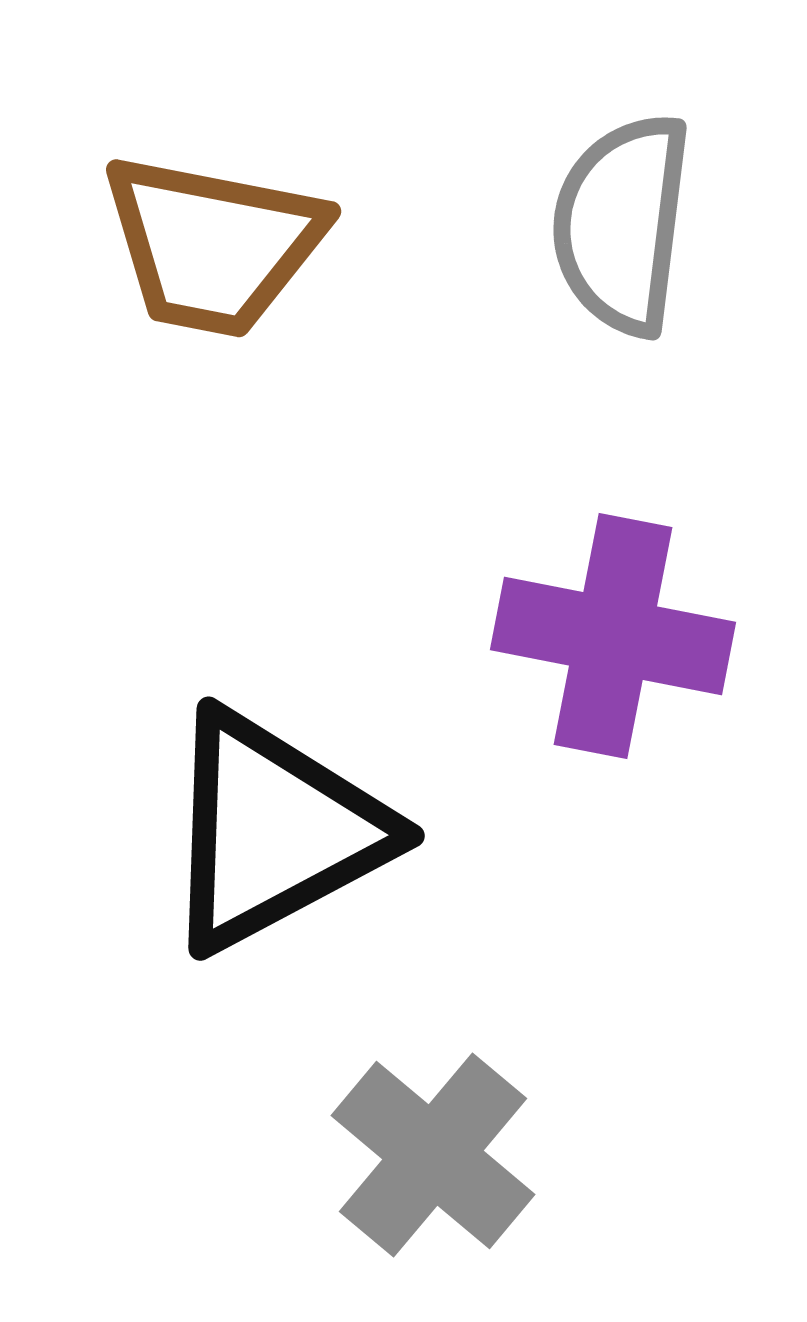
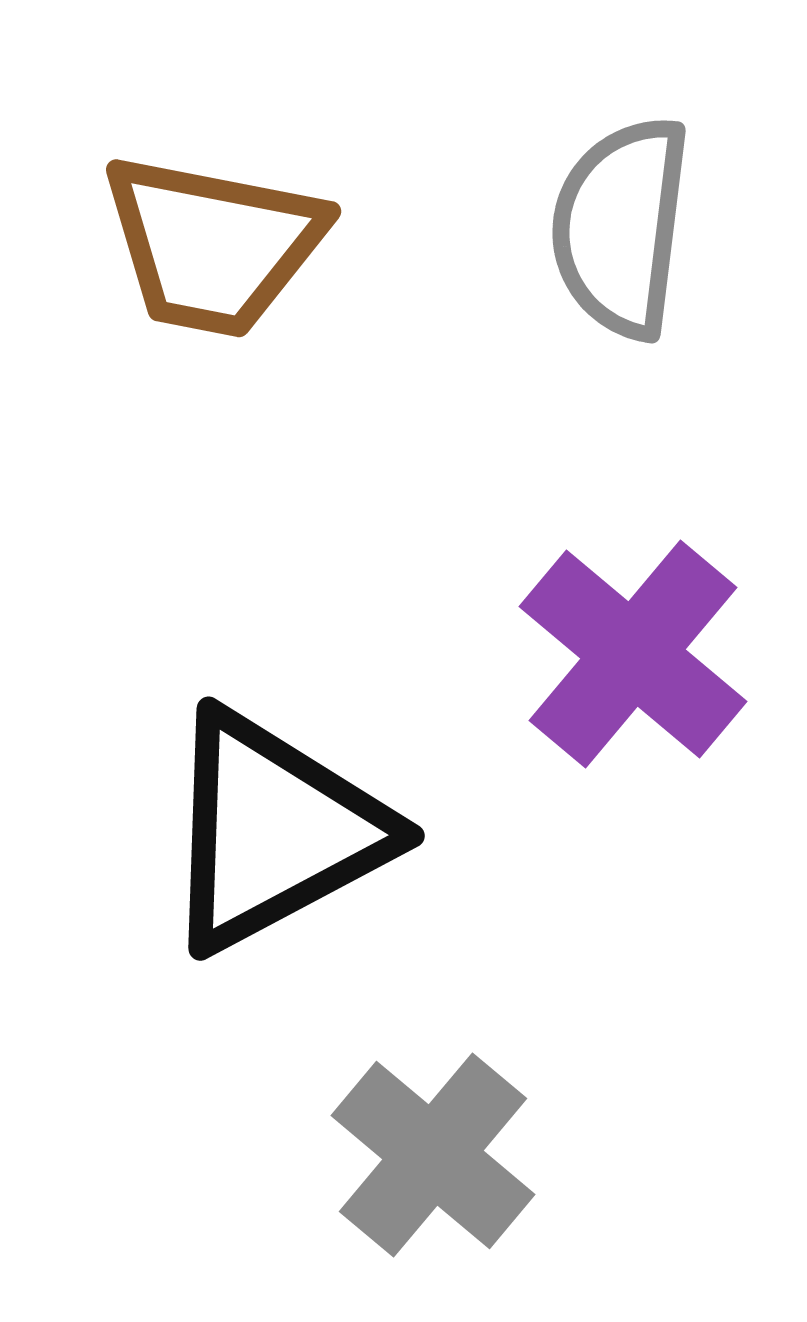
gray semicircle: moved 1 px left, 3 px down
purple cross: moved 20 px right, 18 px down; rotated 29 degrees clockwise
